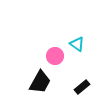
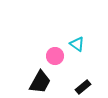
black rectangle: moved 1 px right
